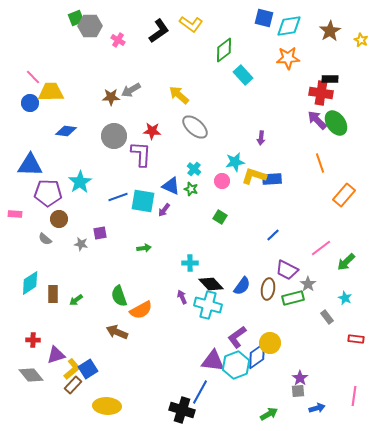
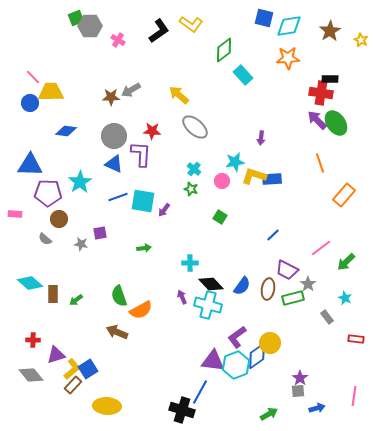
blue triangle at (171, 186): moved 57 px left, 22 px up
cyan diamond at (30, 283): rotated 75 degrees clockwise
